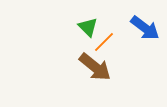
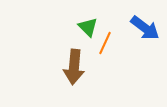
orange line: moved 1 px right, 1 px down; rotated 20 degrees counterclockwise
brown arrow: moved 21 px left; rotated 56 degrees clockwise
